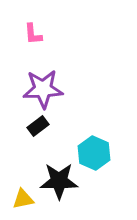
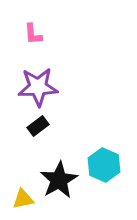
purple star: moved 5 px left, 2 px up
cyan hexagon: moved 10 px right, 12 px down
black star: moved 1 px up; rotated 30 degrees counterclockwise
